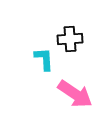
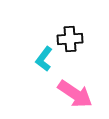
cyan L-shape: rotated 140 degrees counterclockwise
